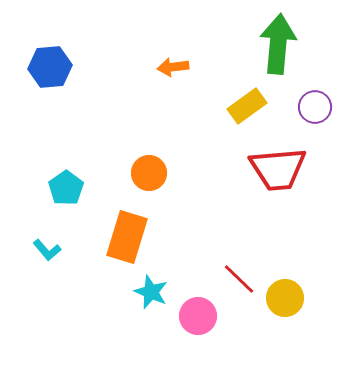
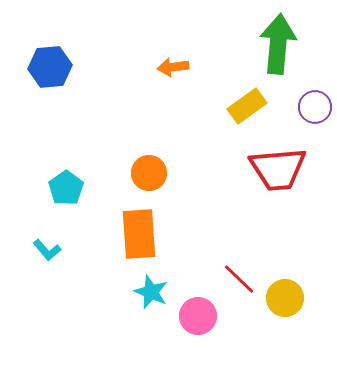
orange rectangle: moved 12 px right, 3 px up; rotated 21 degrees counterclockwise
